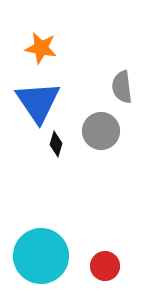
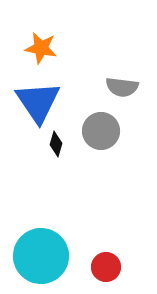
gray semicircle: rotated 76 degrees counterclockwise
red circle: moved 1 px right, 1 px down
